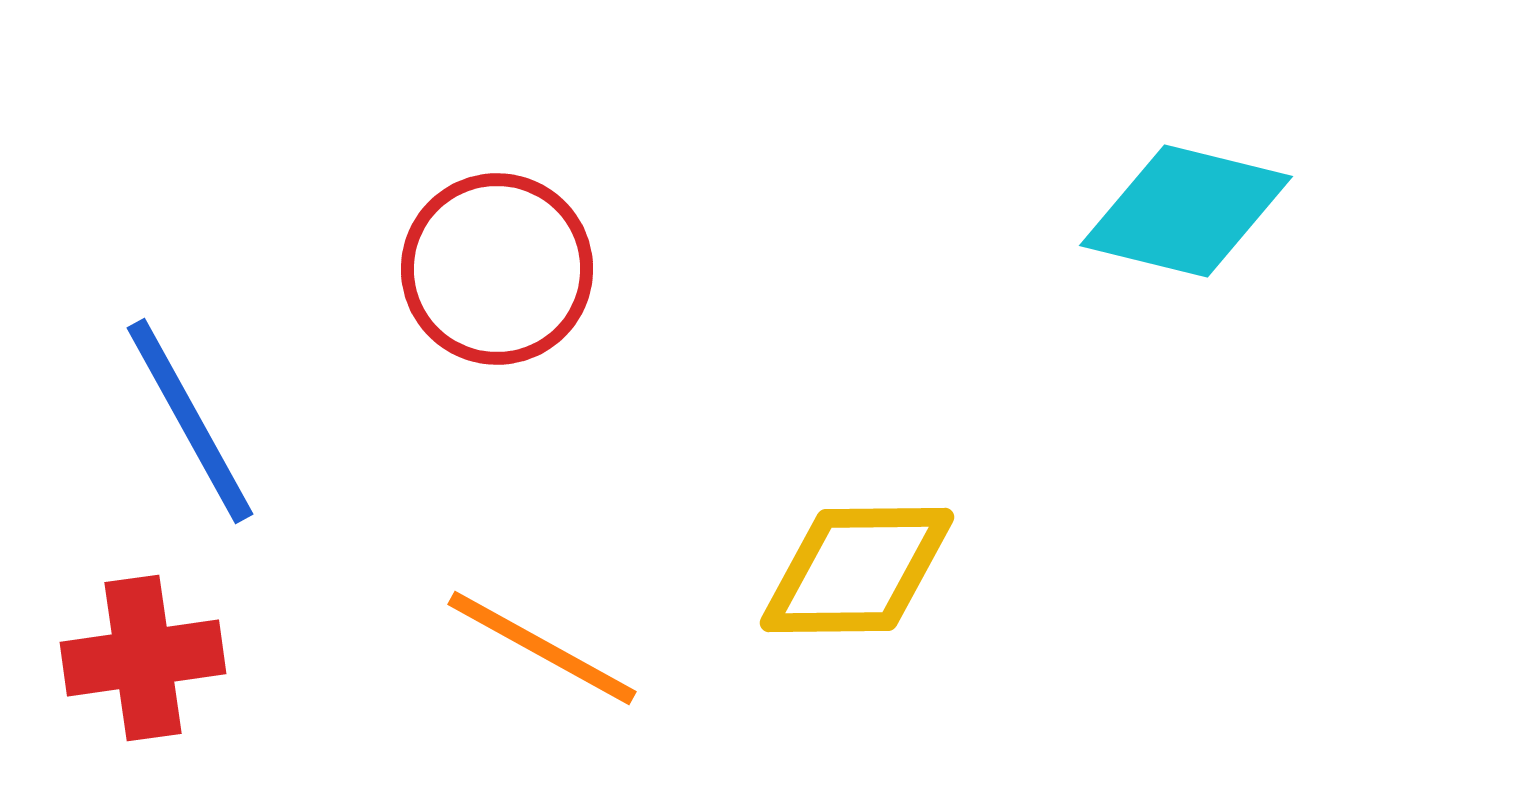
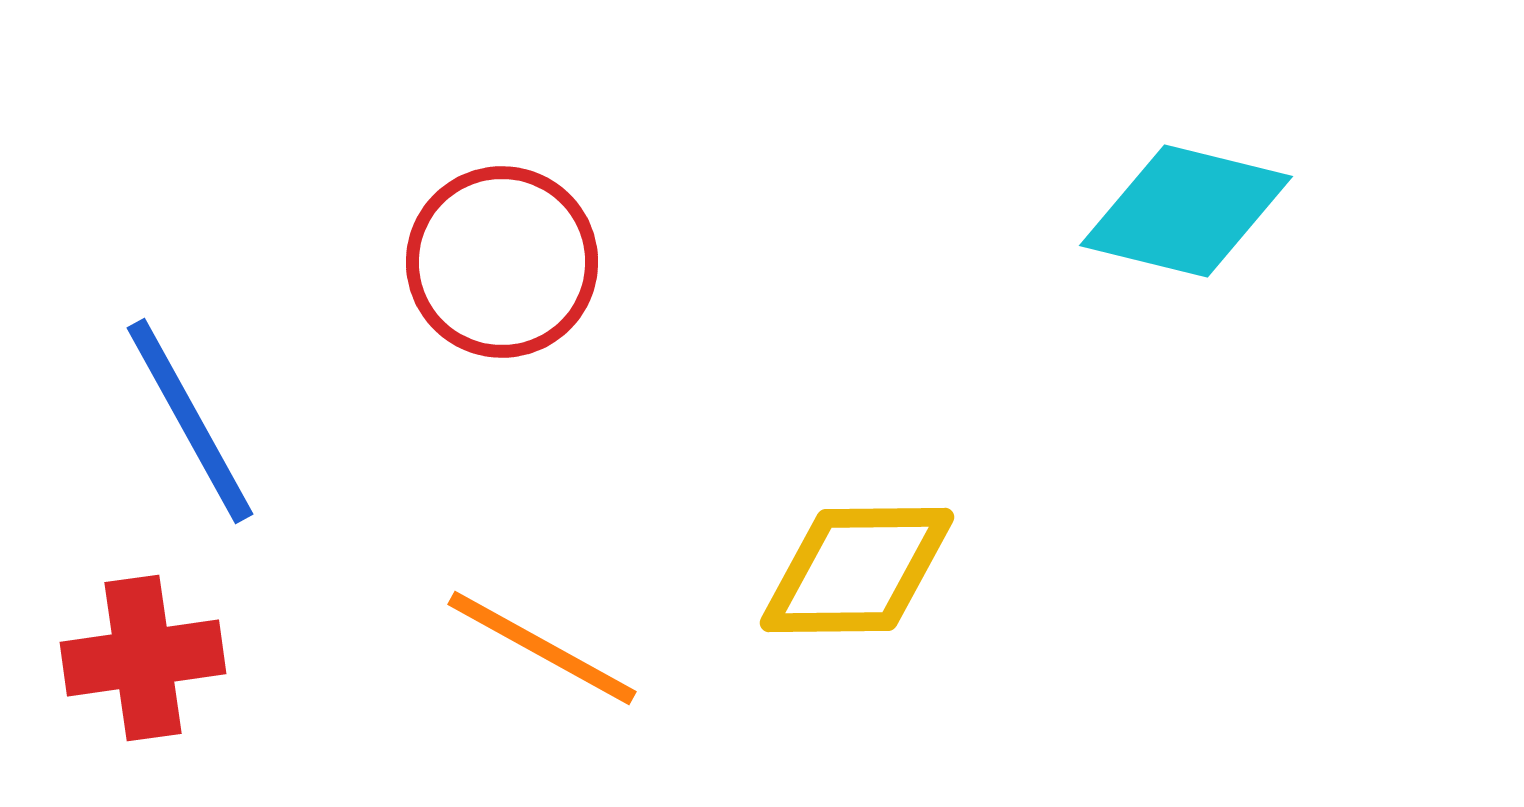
red circle: moved 5 px right, 7 px up
